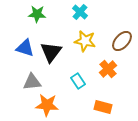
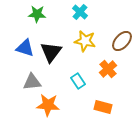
orange star: moved 1 px right
